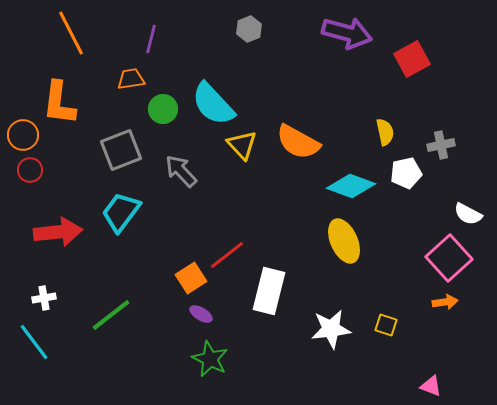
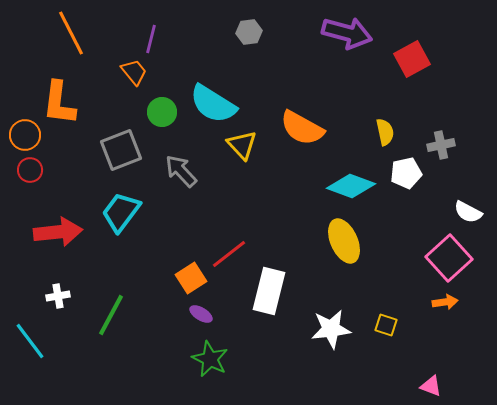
gray hexagon: moved 3 px down; rotated 15 degrees clockwise
orange trapezoid: moved 3 px right, 7 px up; rotated 60 degrees clockwise
cyan semicircle: rotated 15 degrees counterclockwise
green circle: moved 1 px left, 3 px down
orange circle: moved 2 px right
orange semicircle: moved 4 px right, 14 px up
white semicircle: moved 2 px up
red line: moved 2 px right, 1 px up
white cross: moved 14 px right, 2 px up
green line: rotated 24 degrees counterclockwise
cyan line: moved 4 px left, 1 px up
